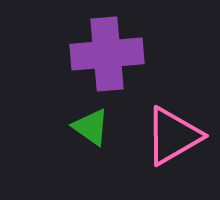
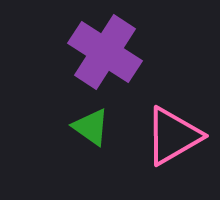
purple cross: moved 2 px left, 2 px up; rotated 38 degrees clockwise
